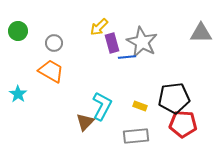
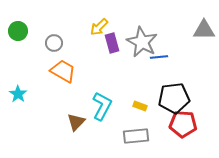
gray triangle: moved 3 px right, 3 px up
blue line: moved 32 px right
orange trapezoid: moved 12 px right
brown triangle: moved 9 px left
